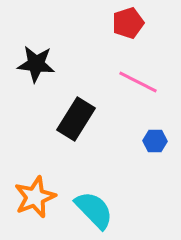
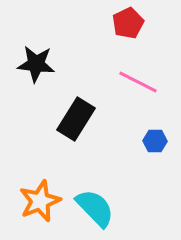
red pentagon: rotated 8 degrees counterclockwise
orange star: moved 5 px right, 4 px down
cyan semicircle: moved 1 px right, 2 px up
